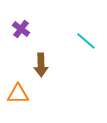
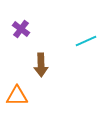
cyan line: rotated 65 degrees counterclockwise
orange triangle: moved 1 px left, 2 px down
